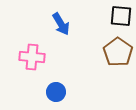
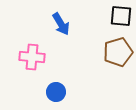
brown pentagon: rotated 20 degrees clockwise
